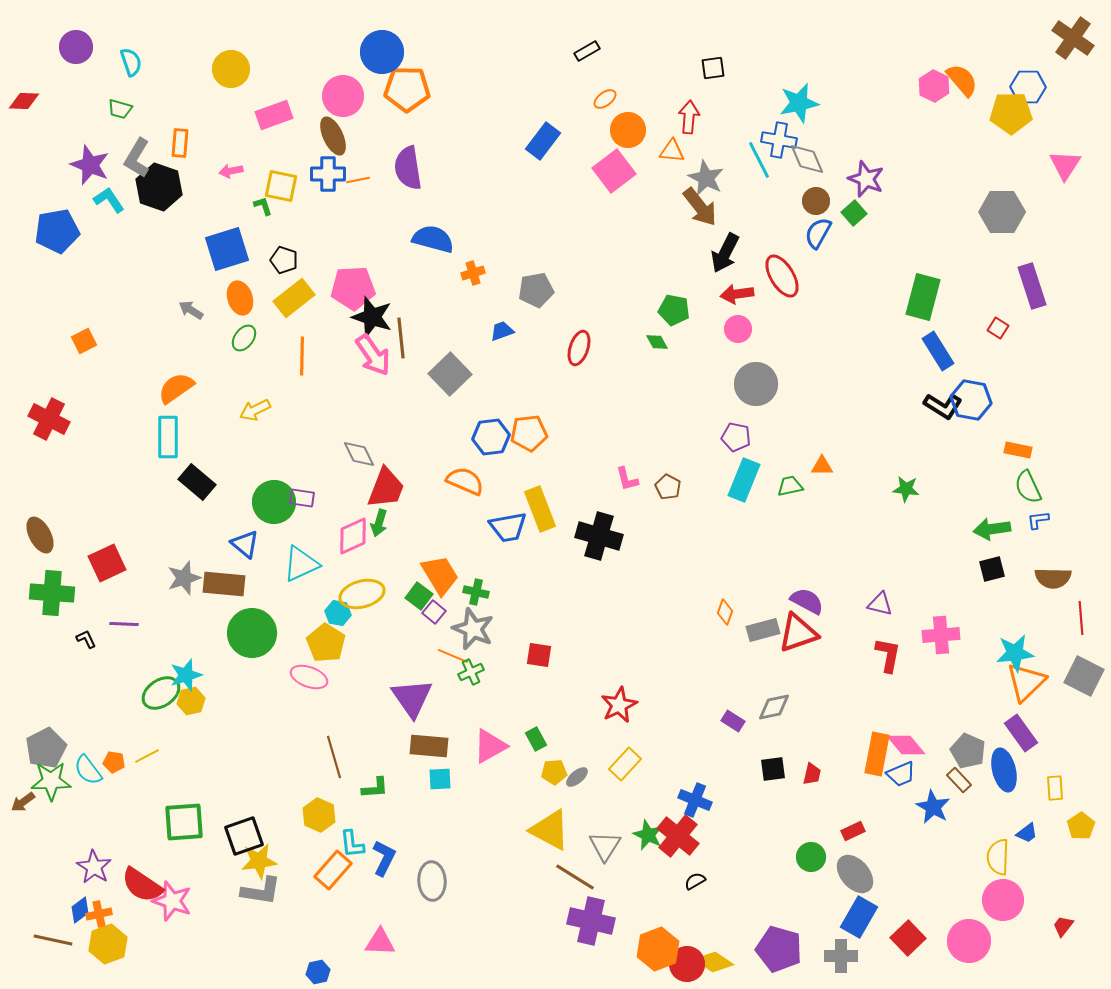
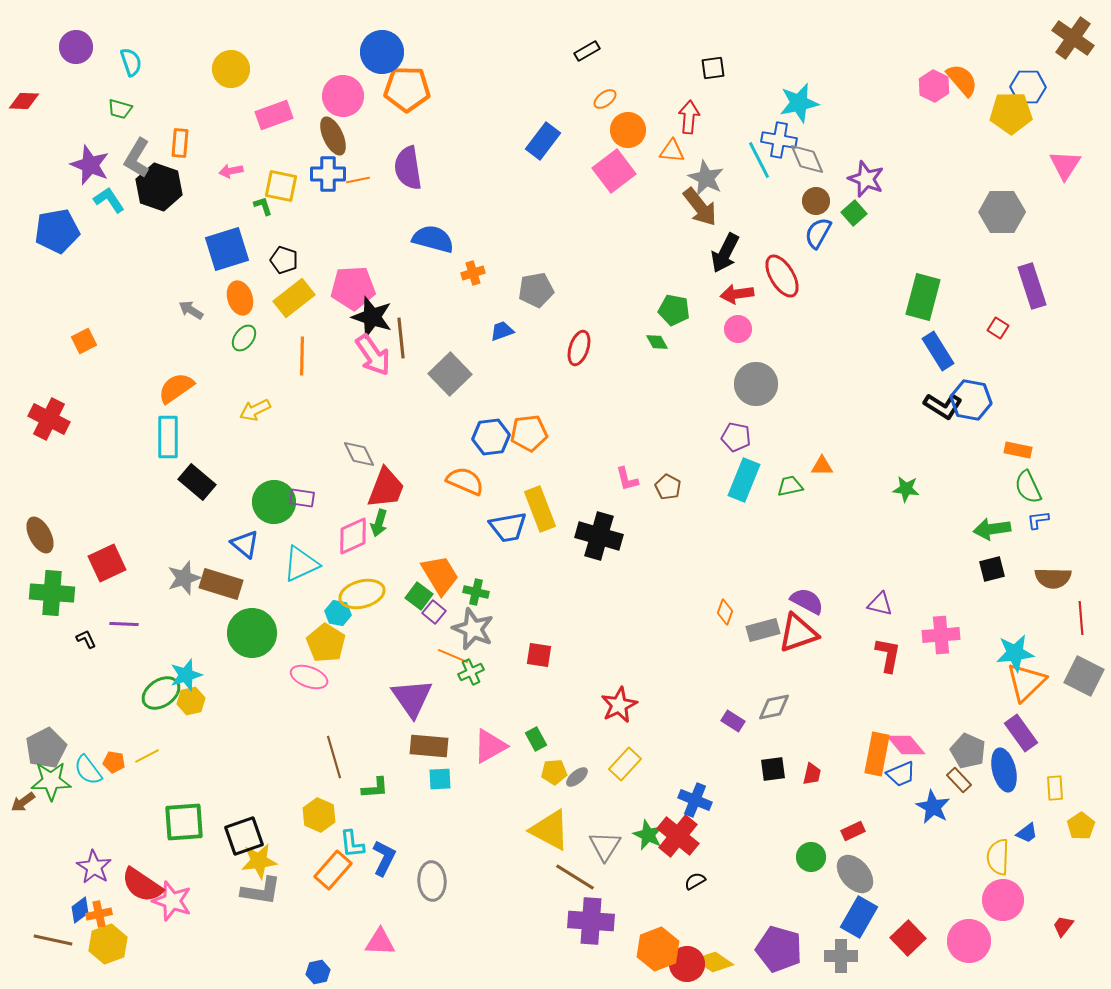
brown rectangle at (224, 584): moved 3 px left; rotated 12 degrees clockwise
purple cross at (591, 921): rotated 9 degrees counterclockwise
